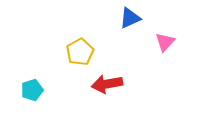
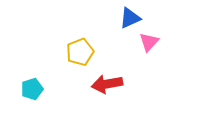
pink triangle: moved 16 px left
yellow pentagon: rotated 8 degrees clockwise
cyan pentagon: moved 1 px up
